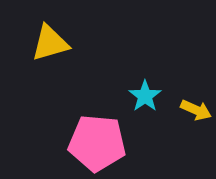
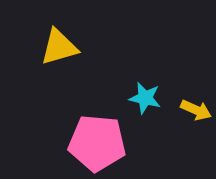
yellow triangle: moved 9 px right, 4 px down
cyan star: moved 2 px down; rotated 24 degrees counterclockwise
